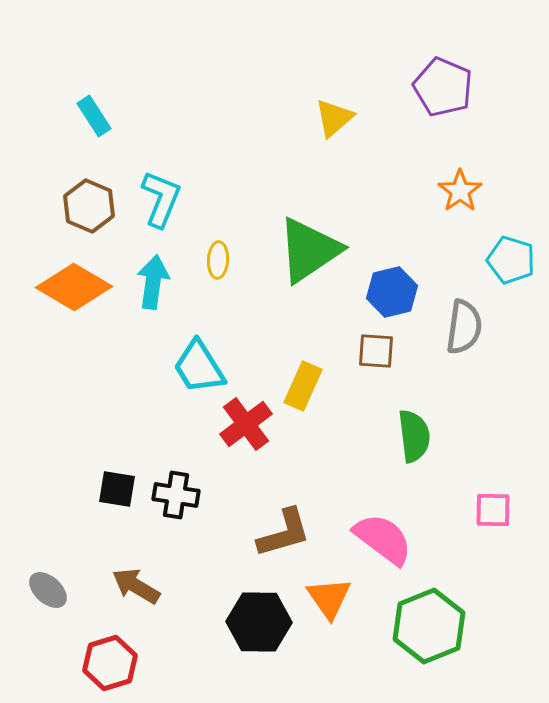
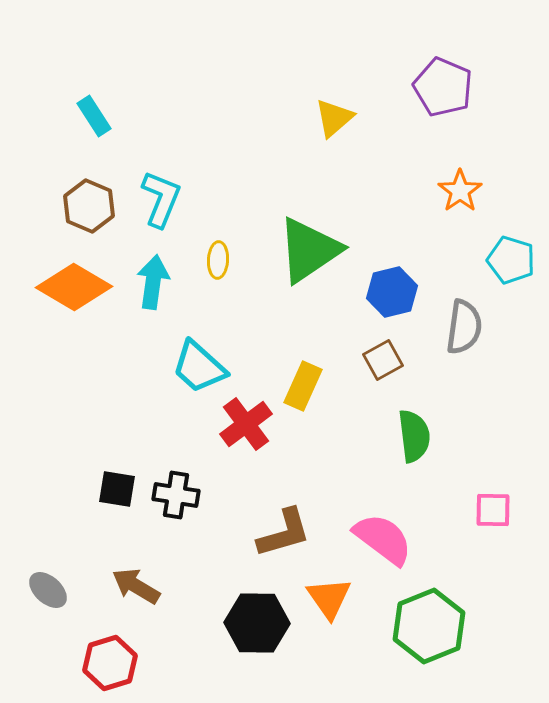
brown square: moved 7 px right, 9 px down; rotated 33 degrees counterclockwise
cyan trapezoid: rotated 16 degrees counterclockwise
black hexagon: moved 2 px left, 1 px down
